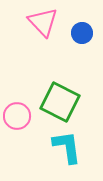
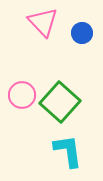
green square: rotated 15 degrees clockwise
pink circle: moved 5 px right, 21 px up
cyan L-shape: moved 1 px right, 4 px down
